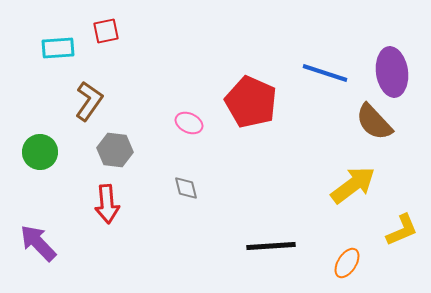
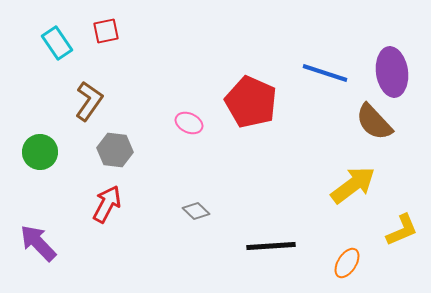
cyan rectangle: moved 1 px left, 5 px up; rotated 60 degrees clockwise
gray diamond: moved 10 px right, 23 px down; rotated 32 degrees counterclockwise
red arrow: rotated 147 degrees counterclockwise
